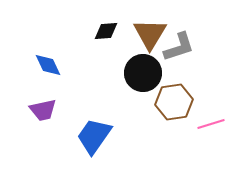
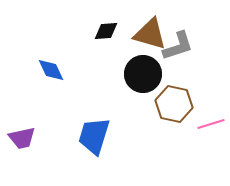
brown triangle: rotated 45 degrees counterclockwise
gray L-shape: moved 1 px left, 1 px up
blue diamond: moved 3 px right, 5 px down
black circle: moved 1 px down
brown hexagon: moved 2 px down; rotated 21 degrees clockwise
purple trapezoid: moved 21 px left, 28 px down
blue trapezoid: rotated 18 degrees counterclockwise
